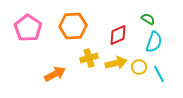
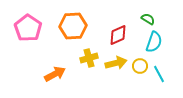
yellow circle: moved 1 px right, 1 px up
